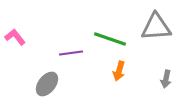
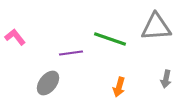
orange arrow: moved 16 px down
gray ellipse: moved 1 px right, 1 px up
